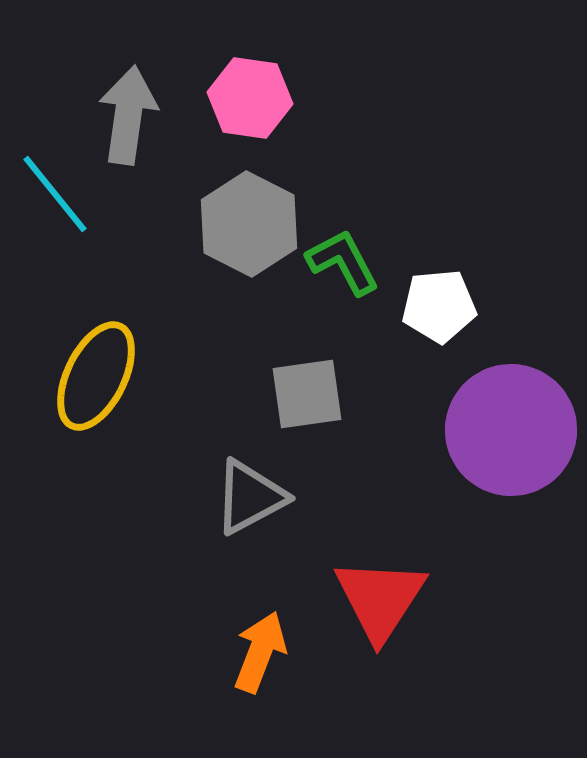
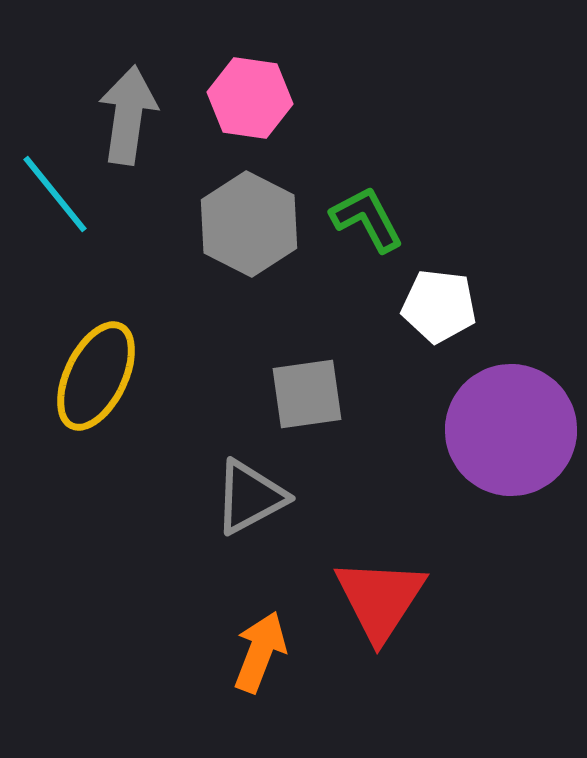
green L-shape: moved 24 px right, 43 px up
white pentagon: rotated 12 degrees clockwise
